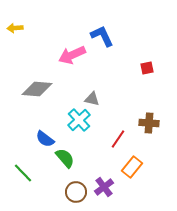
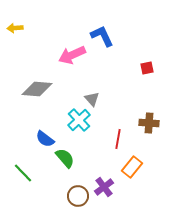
gray triangle: rotated 35 degrees clockwise
red line: rotated 24 degrees counterclockwise
brown circle: moved 2 px right, 4 px down
